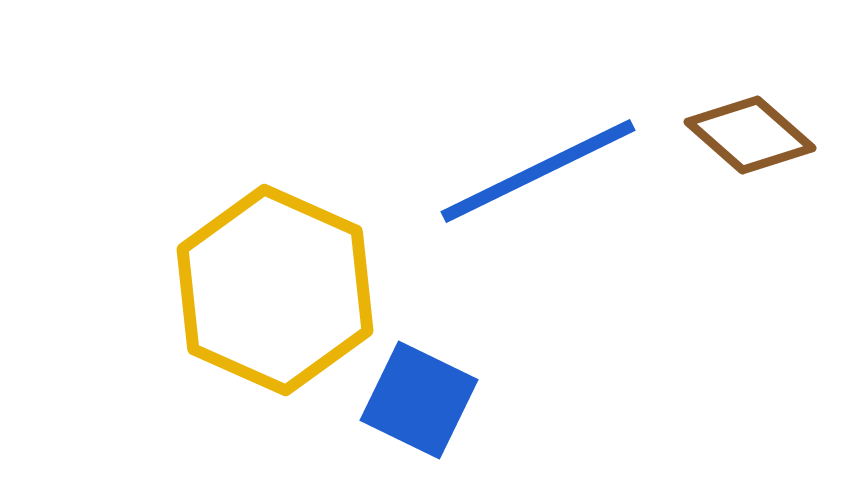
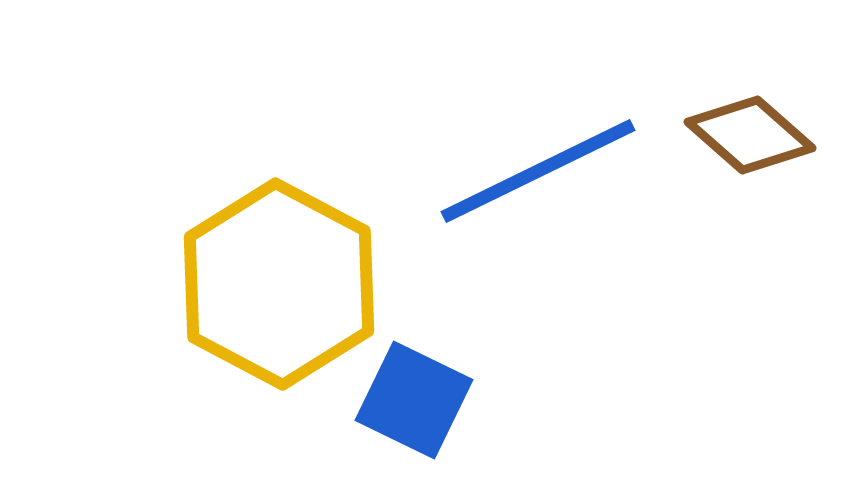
yellow hexagon: moved 4 px right, 6 px up; rotated 4 degrees clockwise
blue square: moved 5 px left
